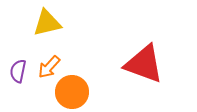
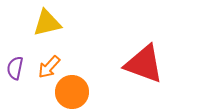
purple semicircle: moved 3 px left, 3 px up
